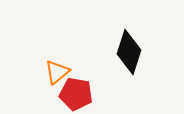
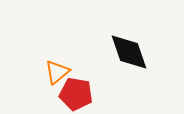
black diamond: rotated 36 degrees counterclockwise
